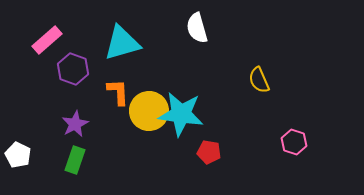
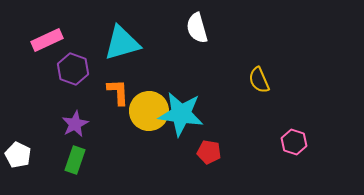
pink rectangle: rotated 16 degrees clockwise
